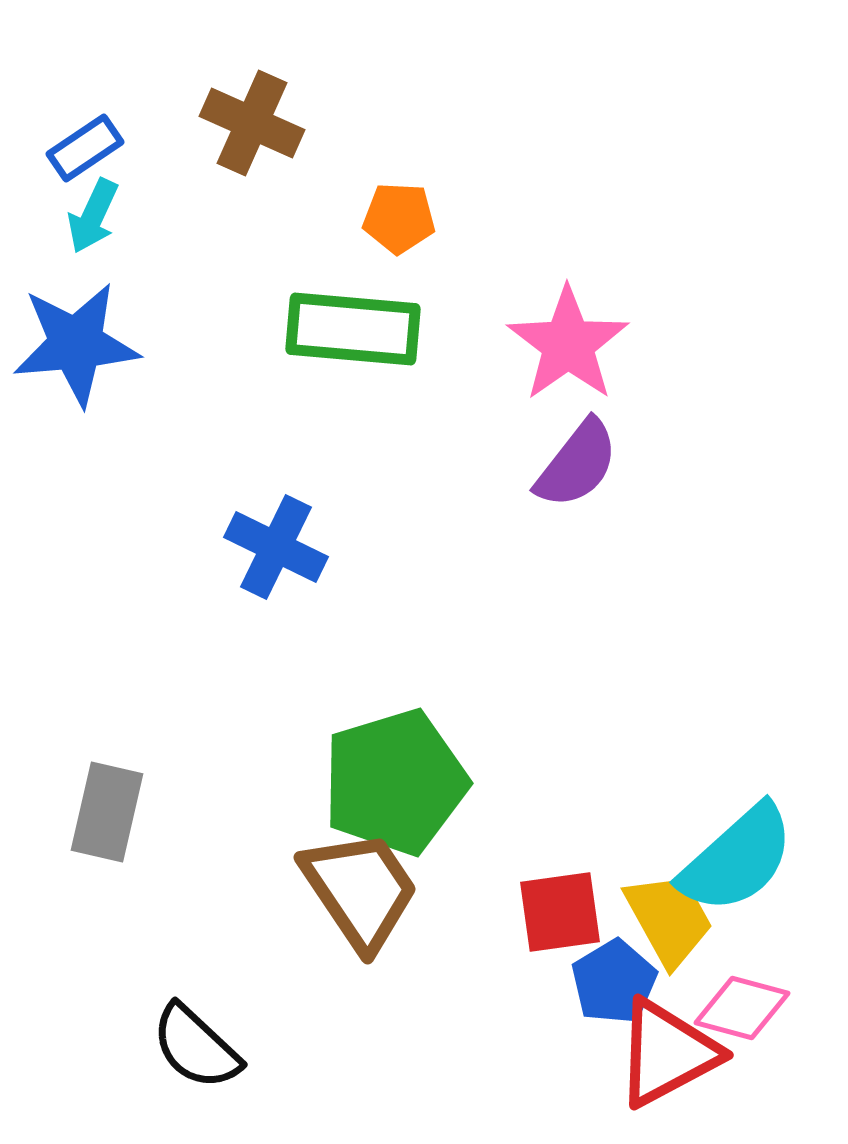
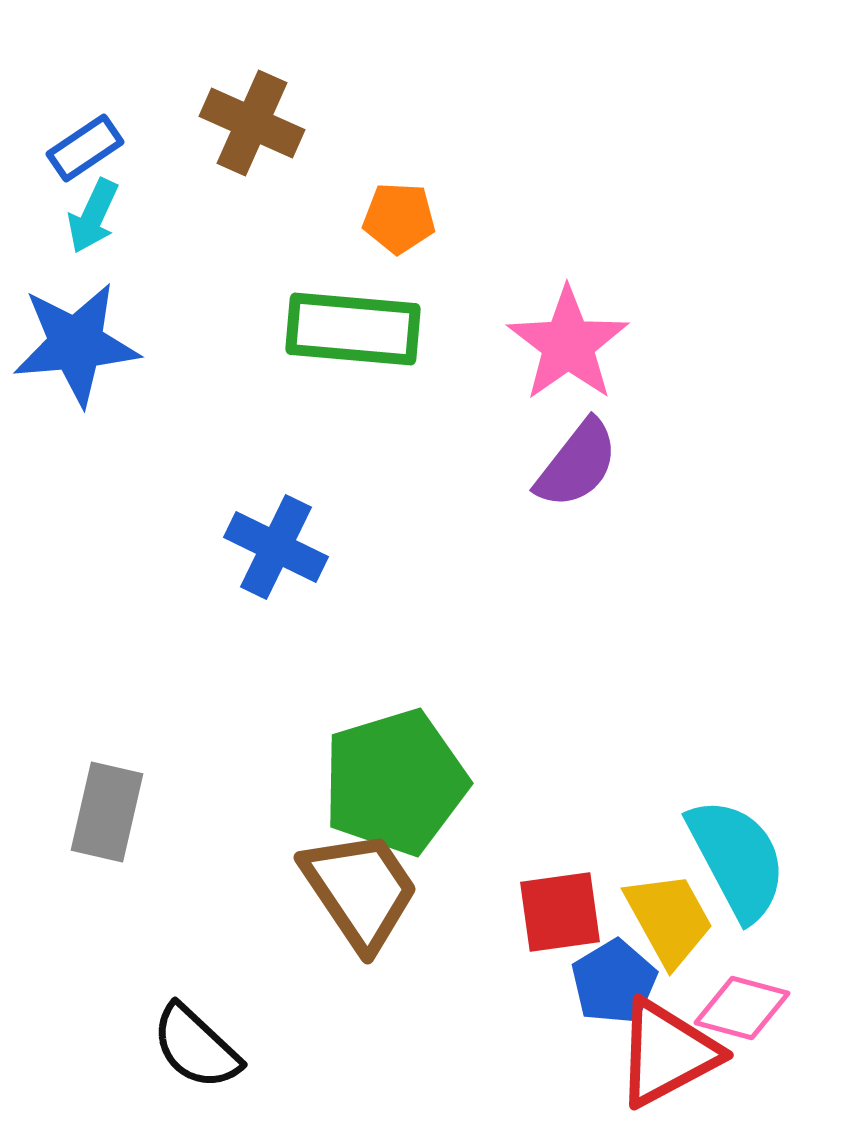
cyan semicircle: rotated 76 degrees counterclockwise
